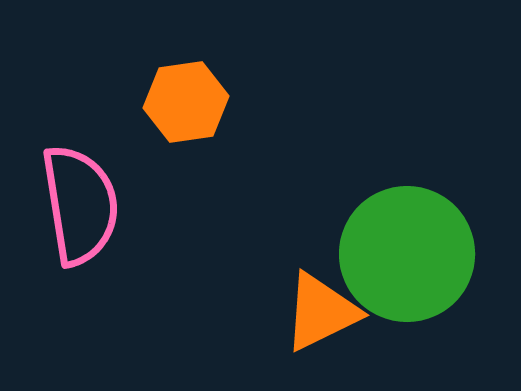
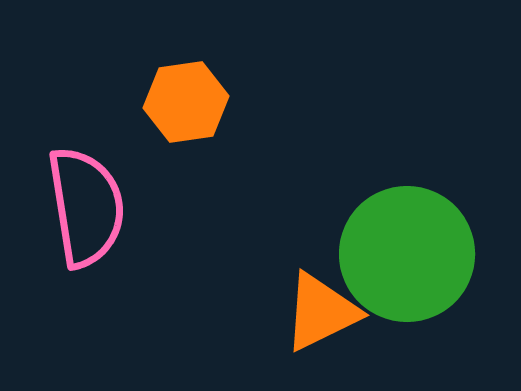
pink semicircle: moved 6 px right, 2 px down
